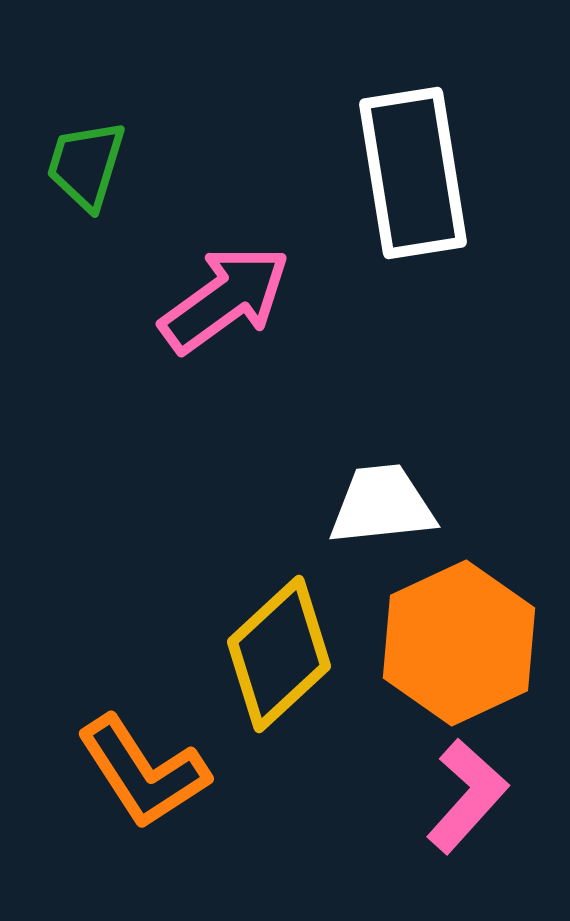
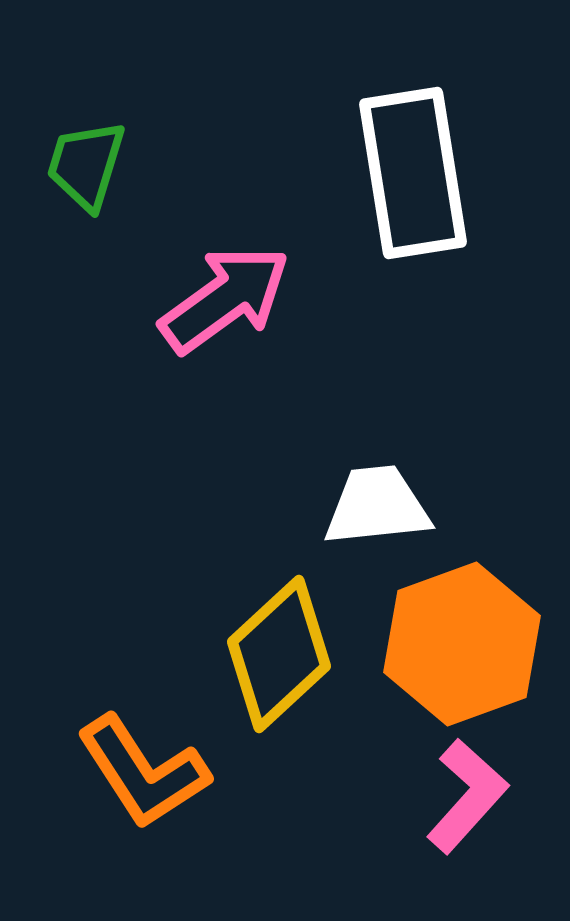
white trapezoid: moved 5 px left, 1 px down
orange hexagon: moved 3 px right, 1 px down; rotated 5 degrees clockwise
